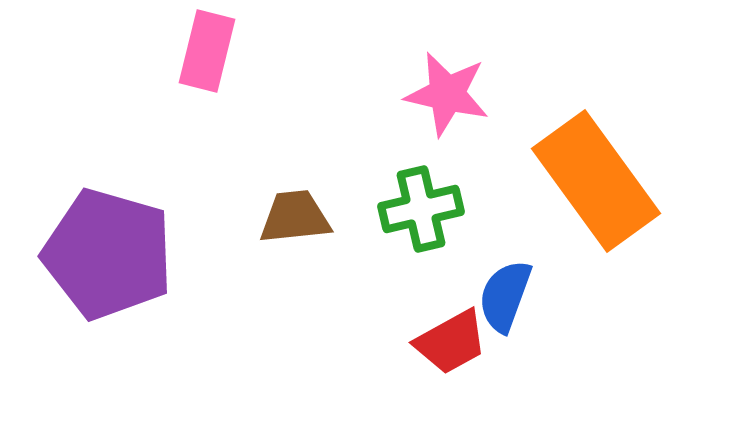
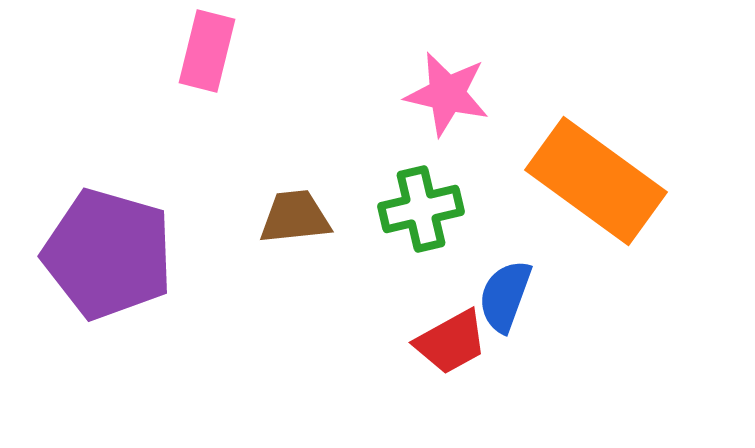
orange rectangle: rotated 18 degrees counterclockwise
